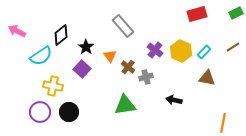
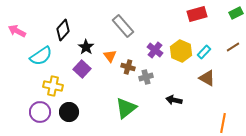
black diamond: moved 2 px right, 5 px up; rotated 10 degrees counterclockwise
brown cross: rotated 24 degrees counterclockwise
brown triangle: rotated 18 degrees clockwise
green triangle: moved 1 px right, 3 px down; rotated 30 degrees counterclockwise
